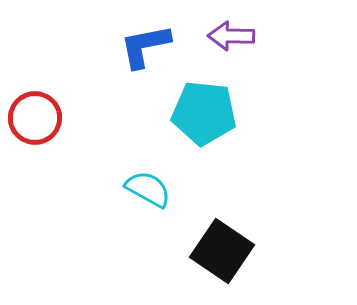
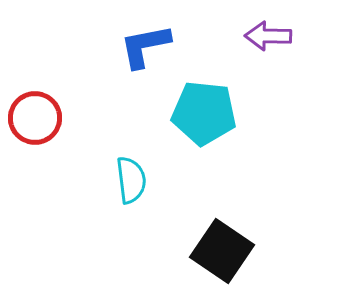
purple arrow: moved 37 px right
cyan semicircle: moved 17 px left, 9 px up; rotated 54 degrees clockwise
